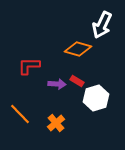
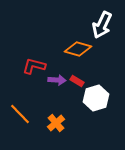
red L-shape: moved 5 px right; rotated 15 degrees clockwise
purple arrow: moved 4 px up
